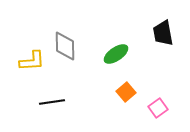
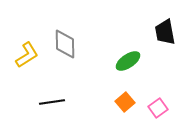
black trapezoid: moved 2 px right, 1 px up
gray diamond: moved 2 px up
green ellipse: moved 12 px right, 7 px down
yellow L-shape: moved 5 px left, 6 px up; rotated 28 degrees counterclockwise
orange square: moved 1 px left, 10 px down
